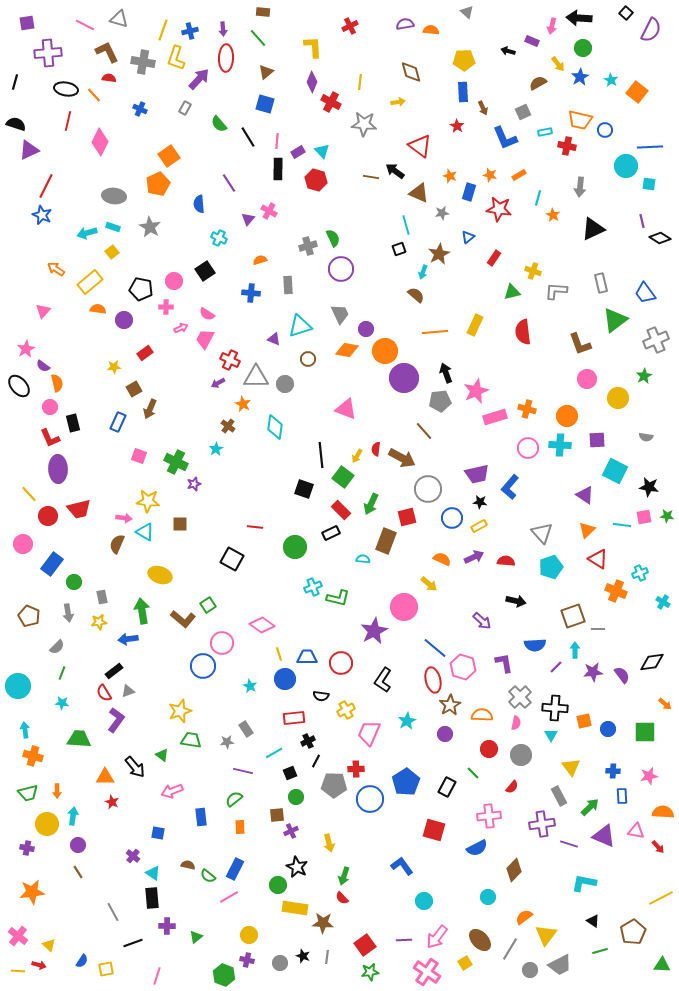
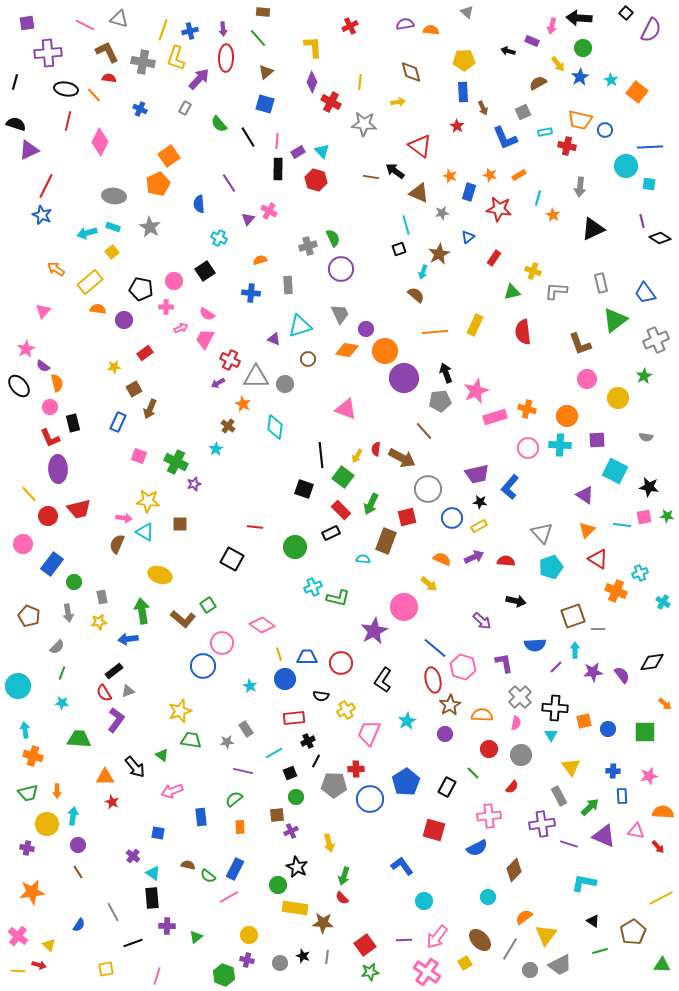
blue semicircle at (82, 961): moved 3 px left, 36 px up
